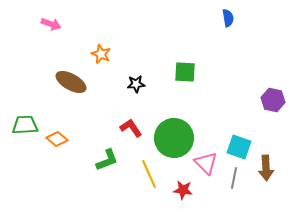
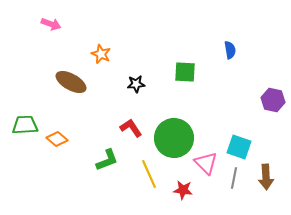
blue semicircle: moved 2 px right, 32 px down
brown arrow: moved 9 px down
